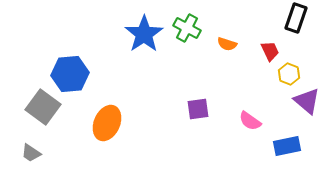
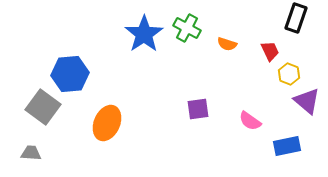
gray trapezoid: rotated 150 degrees clockwise
